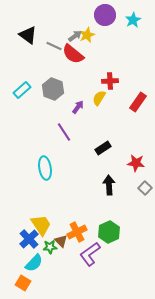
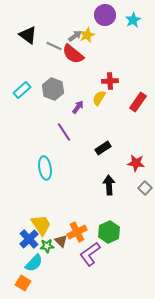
green star: moved 3 px left, 1 px up
